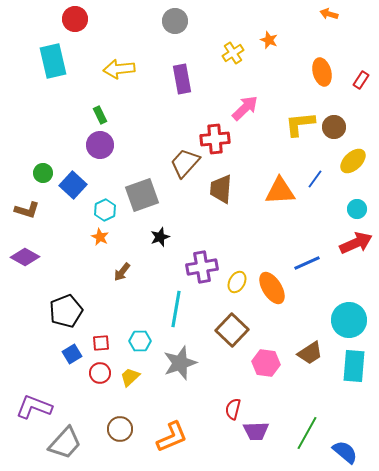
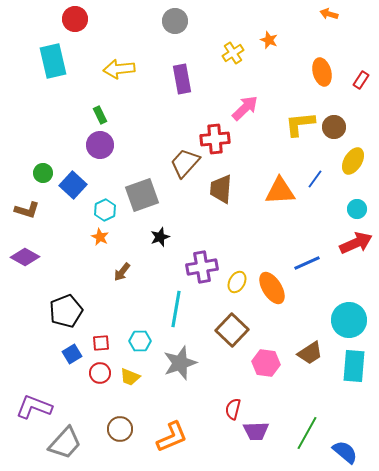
yellow ellipse at (353, 161): rotated 16 degrees counterclockwise
yellow trapezoid at (130, 377): rotated 115 degrees counterclockwise
